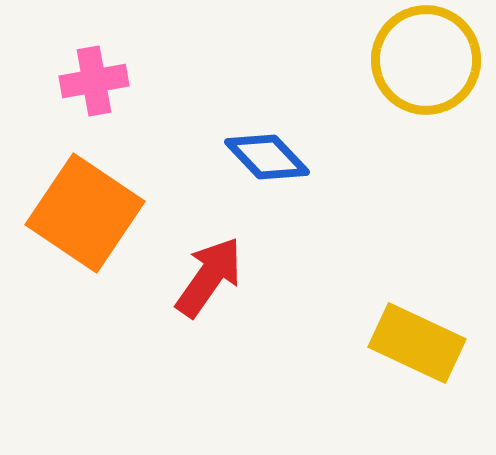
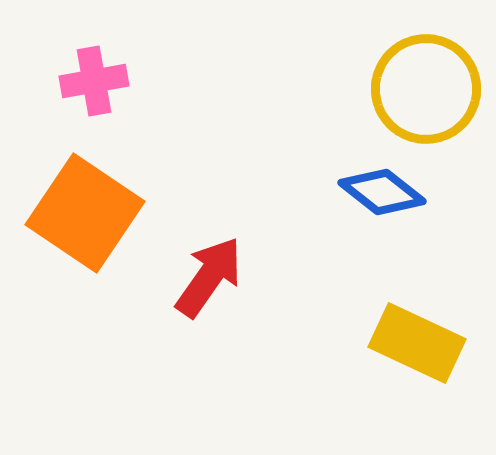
yellow circle: moved 29 px down
blue diamond: moved 115 px right, 35 px down; rotated 8 degrees counterclockwise
